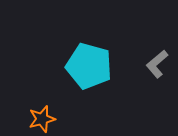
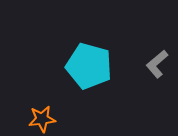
orange star: rotated 8 degrees clockwise
